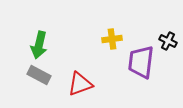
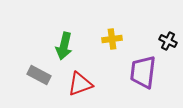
green arrow: moved 25 px right, 1 px down
purple trapezoid: moved 2 px right, 10 px down
